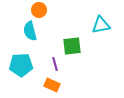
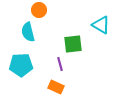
cyan triangle: rotated 42 degrees clockwise
cyan semicircle: moved 2 px left, 1 px down
green square: moved 1 px right, 2 px up
purple line: moved 5 px right
orange rectangle: moved 4 px right, 2 px down
